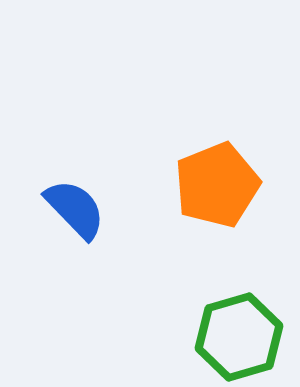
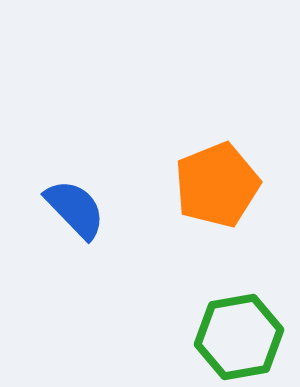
green hexagon: rotated 6 degrees clockwise
